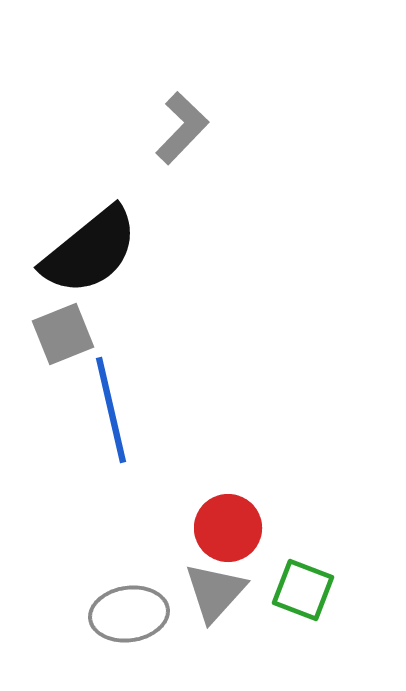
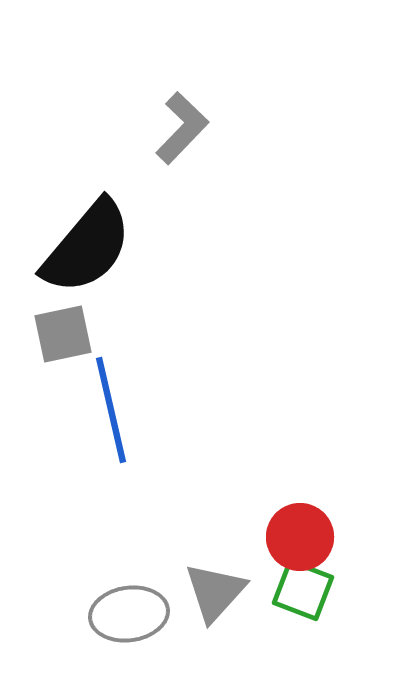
black semicircle: moved 3 px left, 4 px up; rotated 11 degrees counterclockwise
gray square: rotated 10 degrees clockwise
red circle: moved 72 px right, 9 px down
